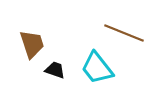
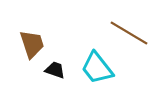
brown line: moved 5 px right; rotated 9 degrees clockwise
